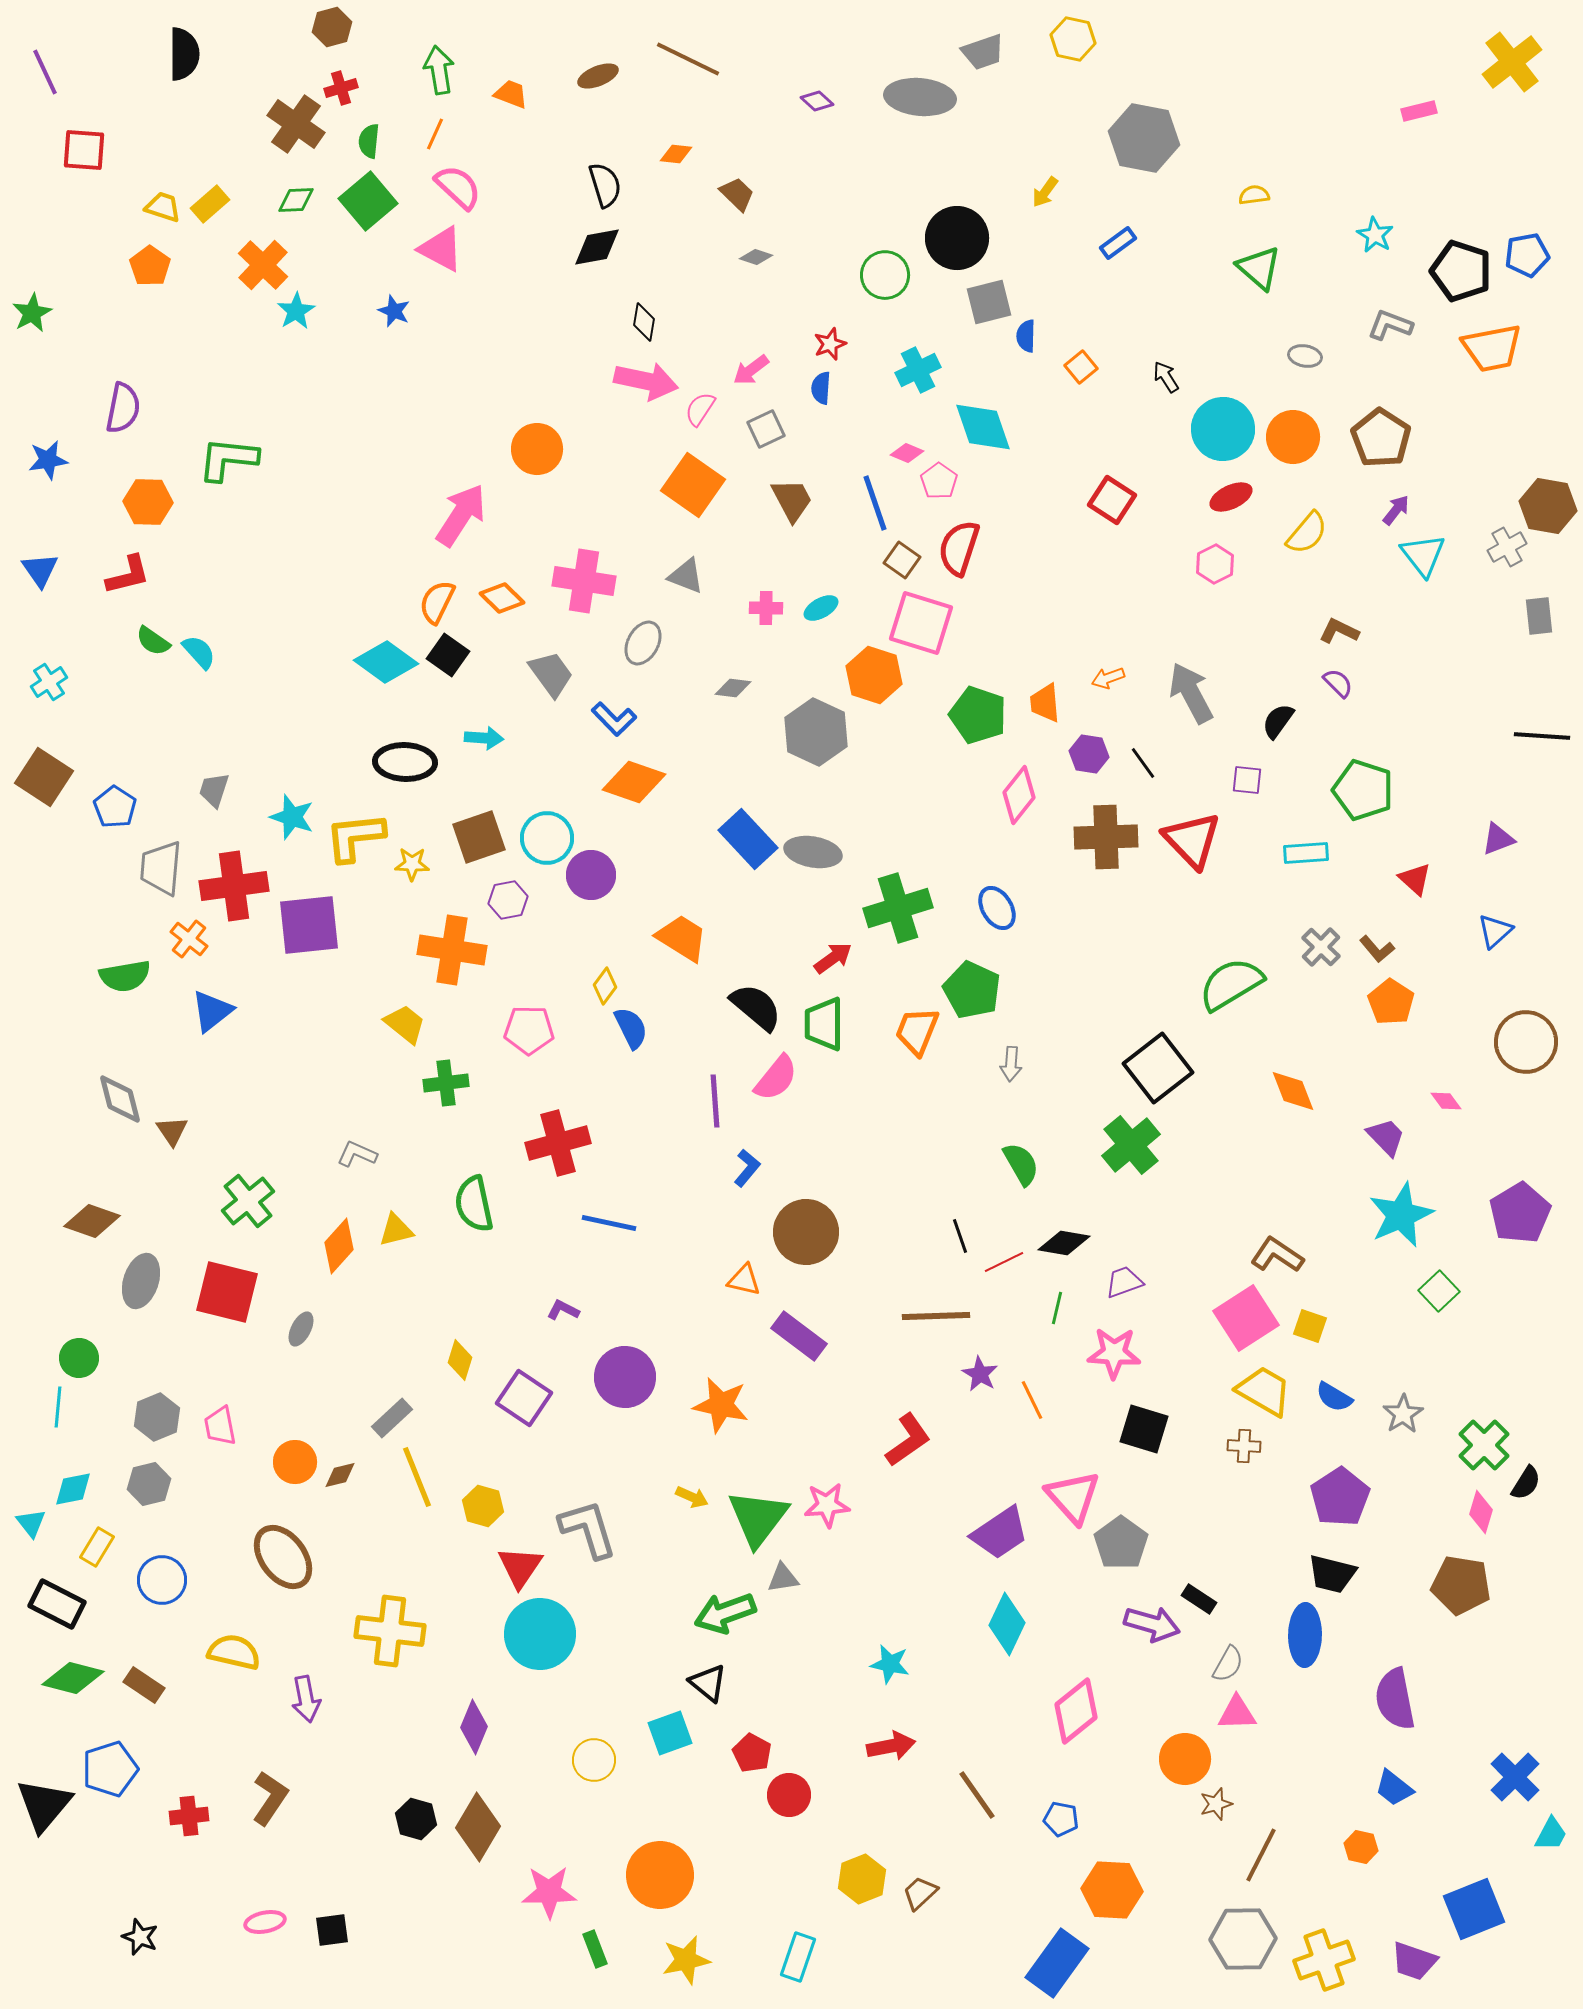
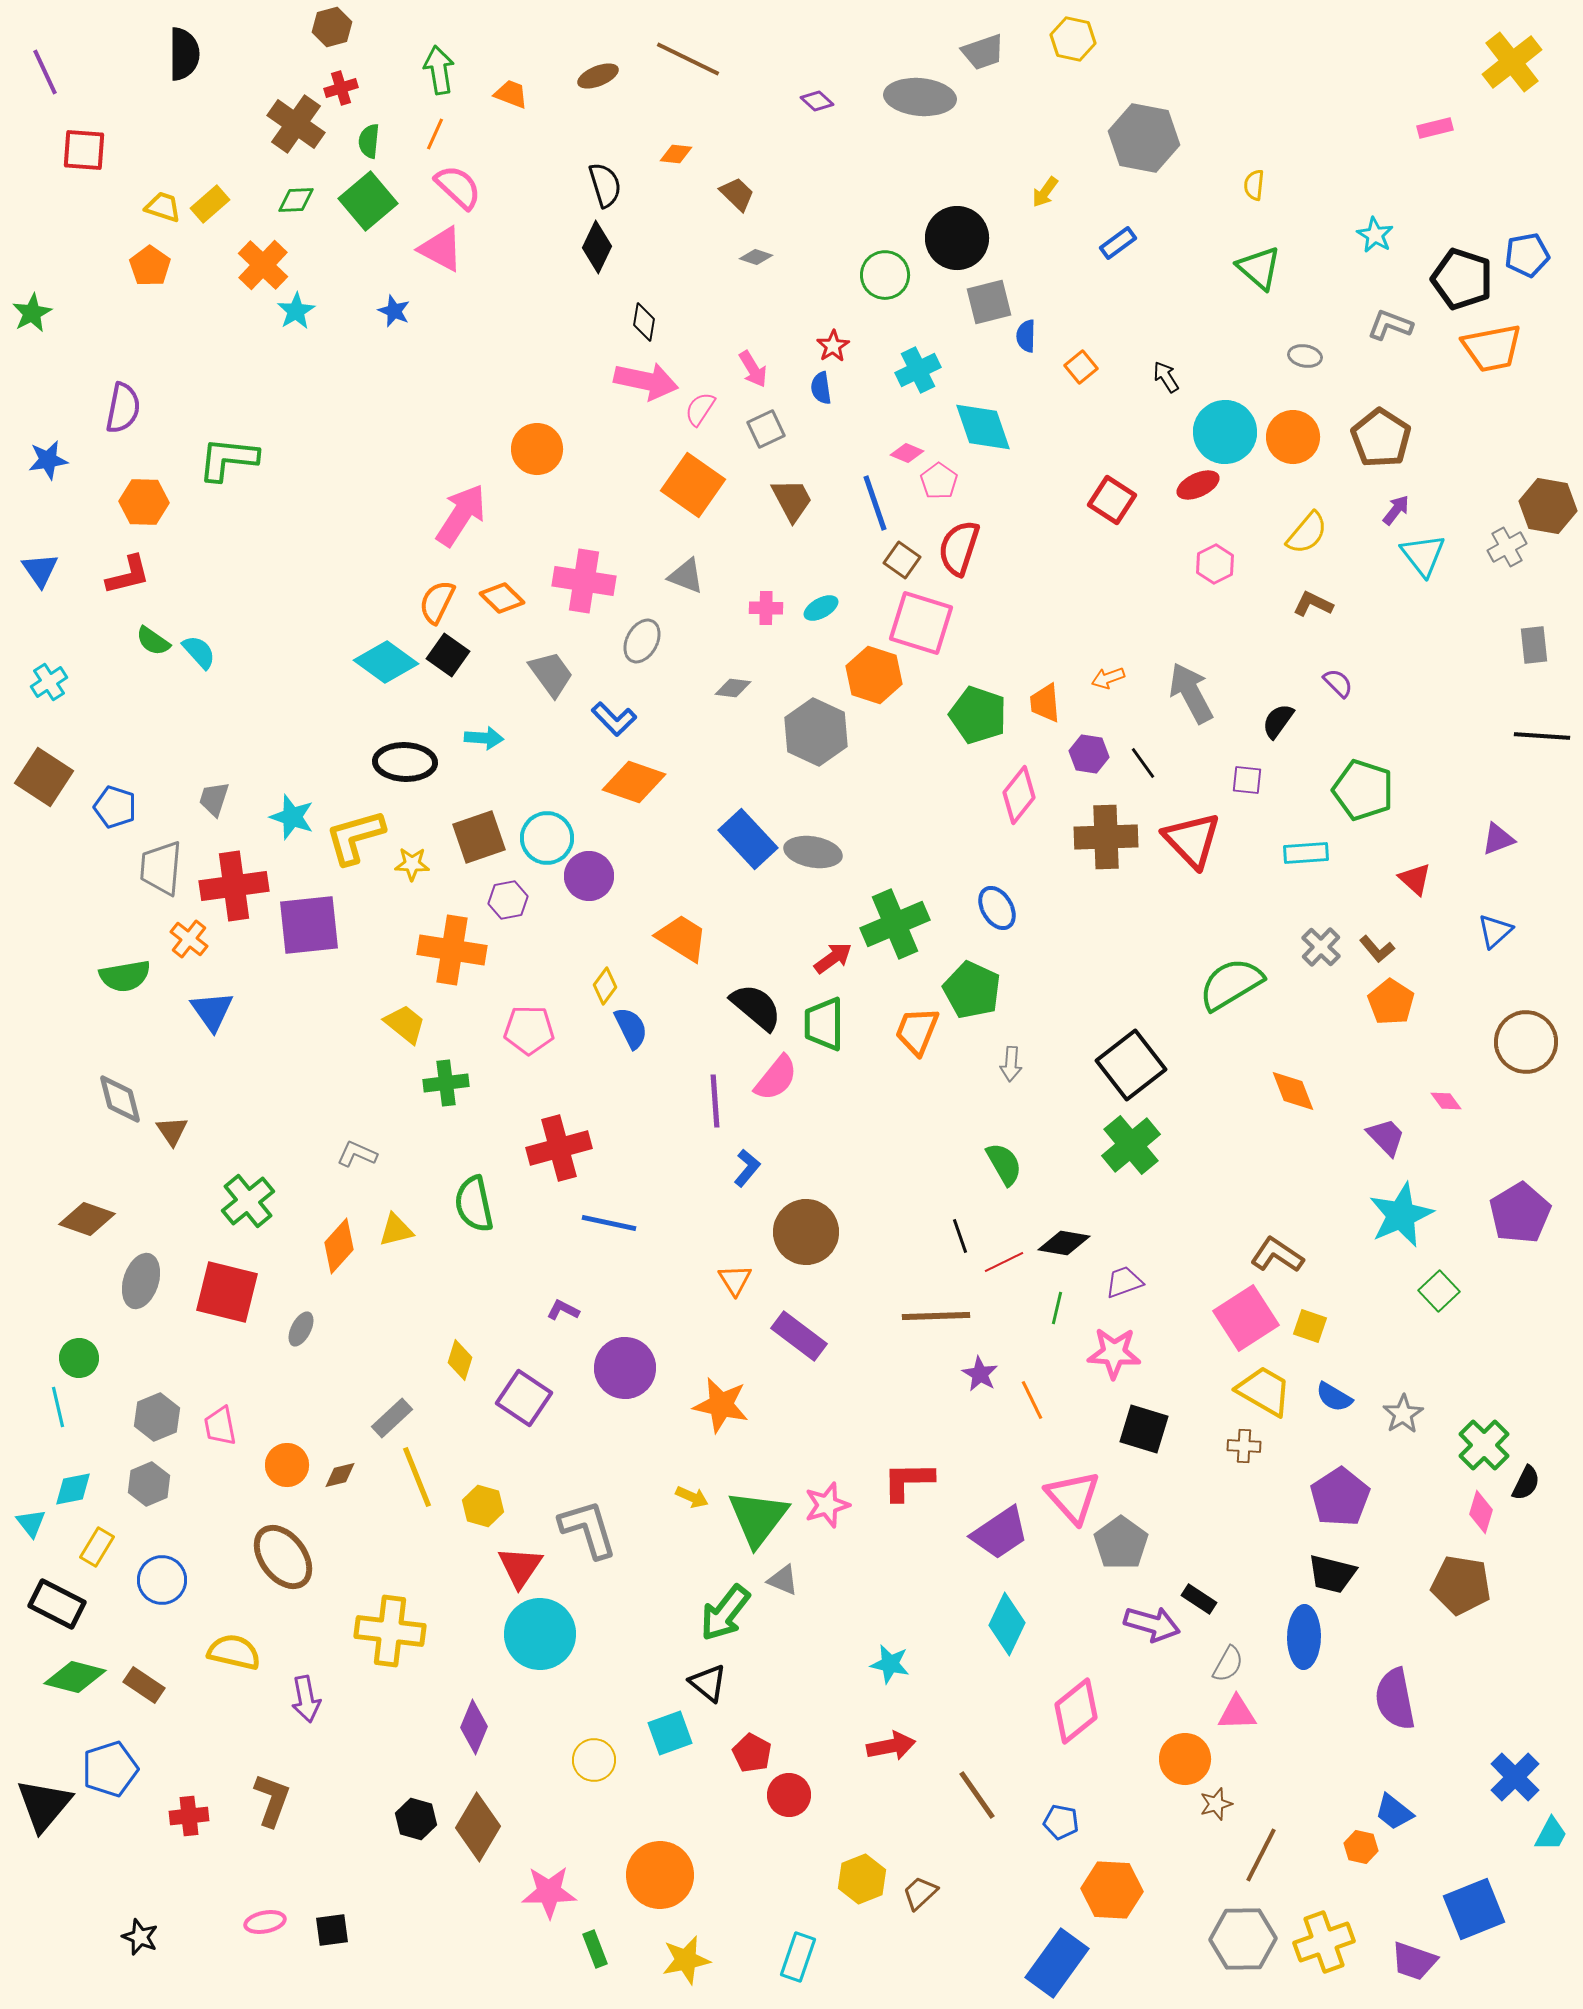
pink rectangle at (1419, 111): moved 16 px right, 17 px down
yellow semicircle at (1254, 195): moved 10 px up; rotated 76 degrees counterclockwise
black diamond at (597, 247): rotated 54 degrees counterclockwise
black pentagon at (1461, 271): moved 1 px right, 8 px down
red star at (830, 344): moved 3 px right, 2 px down; rotated 12 degrees counterclockwise
pink arrow at (751, 370): moved 2 px right, 1 px up; rotated 84 degrees counterclockwise
blue semicircle at (821, 388): rotated 12 degrees counterclockwise
cyan circle at (1223, 429): moved 2 px right, 3 px down
red ellipse at (1231, 497): moved 33 px left, 12 px up
orange hexagon at (148, 502): moved 4 px left
gray rectangle at (1539, 616): moved 5 px left, 29 px down
brown L-shape at (1339, 631): moved 26 px left, 27 px up
gray ellipse at (643, 643): moved 1 px left, 2 px up
gray trapezoid at (214, 790): moved 9 px down
blue pentagon at (115, 807): rotated 15 degrees counterclockwise
yellow L-shape at (355, 837): rotated 10 degrees counterclockwise
purple circle at (591, 875): moved 2 px left, 1 px down
green cross at (898, 908): moved 3 px left, 16 px down; rotated 6 degrees counterclockwise
blue triangle at (212, 1011): rotated 27 degrees counterclockwise
black square at (1158, 1068): moved 27 px left, 3 px up
red cross at (558, 1143): moved 1 px right, 5 px down
green semicircle at (1021, 1164): moved 17 px left
brown diamond at (92, 1221): moved 5 px left, 2 px up
orange triangle at (744, 1280): moved 9 px left; rotated 45 degrees clockwise
purple circle at (625, 1377): moved 9 px up
cyan line at (58, 1407): rotated 18 degrees counterclockwise
red L-shape at (908, 1440): moved 41 px down; rotated 146 degrees counterclockwise
orange circle at (295, 1462): moved 8 px left, 3 px down
black semicircle at (1526, 1483): rotated 6 degrees counterclockwise
gray hexagon at (149, 1484): rotated 9 degrees counterclockwise
pink star at (827, 1505): rotated 12 degrees counterclockwise
gray triangle at (783, 1578): moved 2 px down; rotated 32 degrees clockwise
green arrow at (725, 1613): rotated 32 degrees counterclockwise
blue ellipse at (1305, 1635): moved 1 px left, 2 px down
green diamond at (73, 1678): moved 2 px right, 1 px up
blue trapezoid at (1394, 1788): moved 24 px down
brown L-shape at (270, 1798): moved 2 px right, 2 px down; rotated 14 degrees counterclockwise
blue pentagon at (1061, 1819): moved 3 px down
yellow cross at (1324, 1960): moved 18 px up
